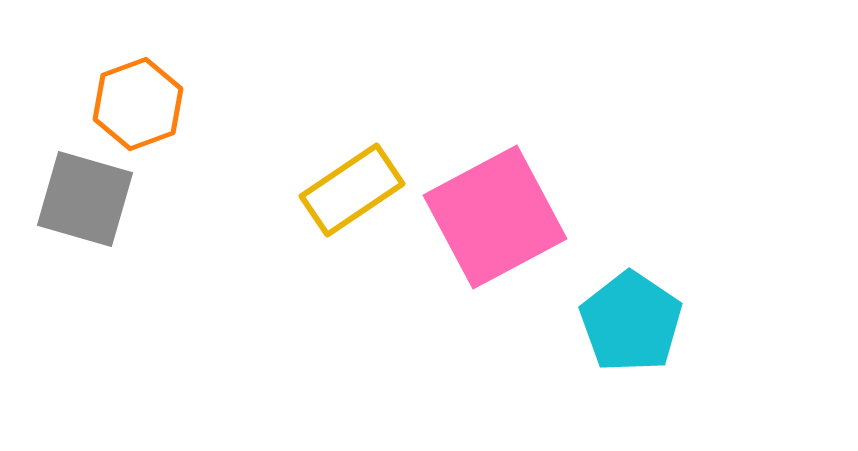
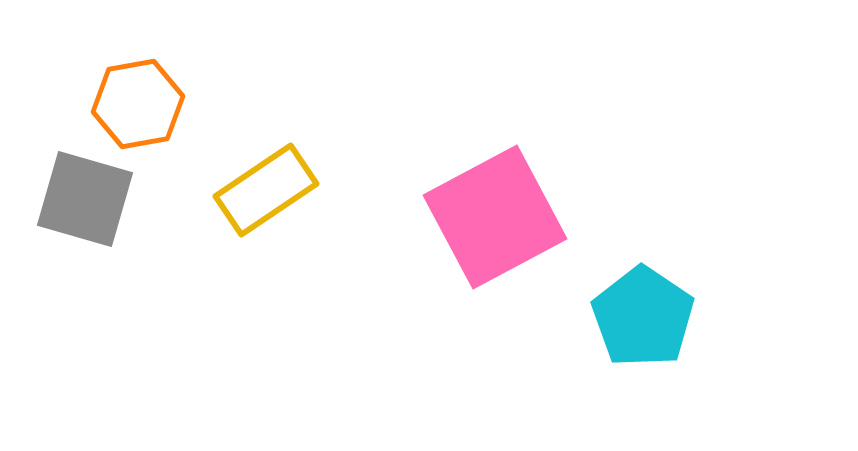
orange hexagon: rotated 10 degrees clockwise
yellow rectangle: moved 86 px left
cyan pentagon: moved 12 px right, 5 px up
